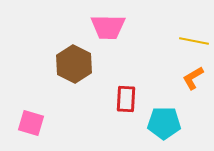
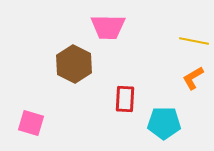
red rectangle: moved 1 px left
